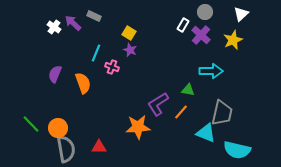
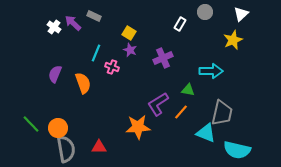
white rectangle: moved 3 px left, 1 px up
purple cross: moved 38 px left, 23 px down; rotated 24 degrees clockwise
